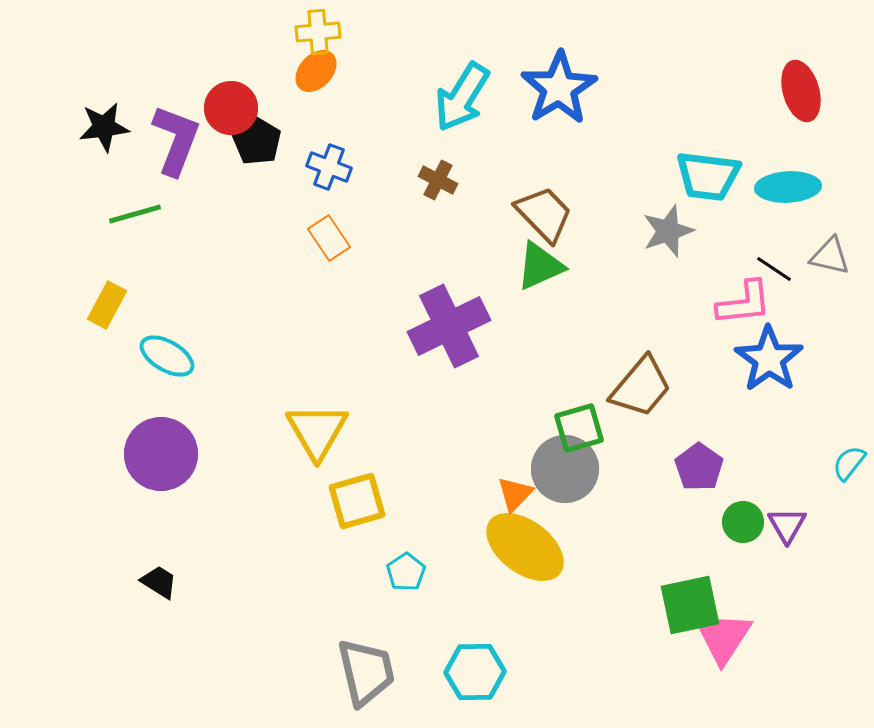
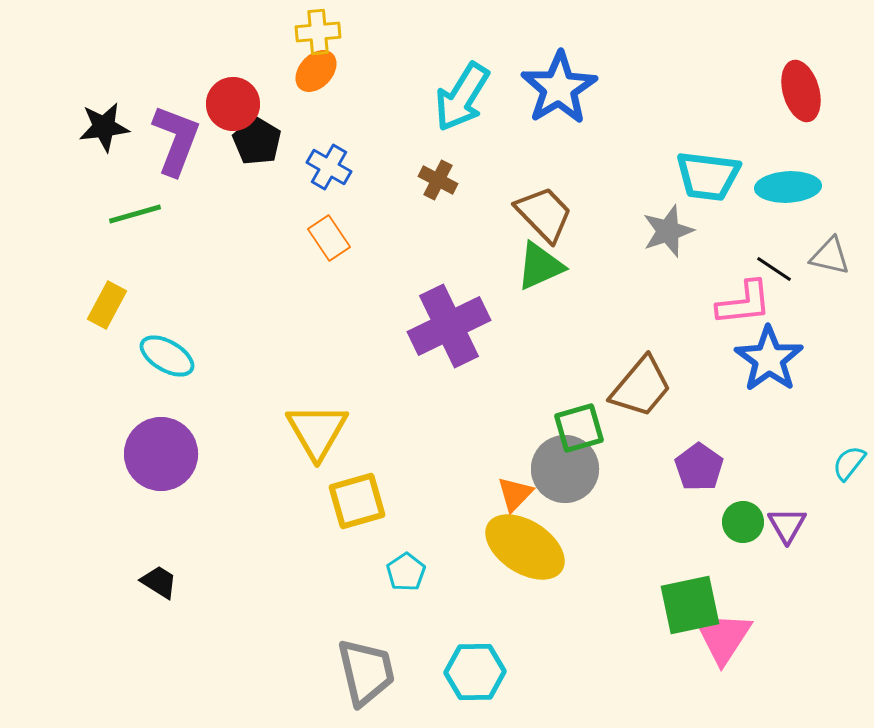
red circle at (231, 108): moved 2 px right, 4 px up
blue cross at (329, 167): rotated 9 degrees clockwise
yellow ellipse at (525, 547): rotated 4 degrees counterclockwise
